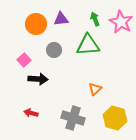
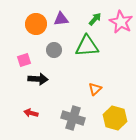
green arrow: rotated 64 degrees clockwise
green triangle: moved 1 px left, 1 px down
pink square: rotated 24 degrees clockwise
